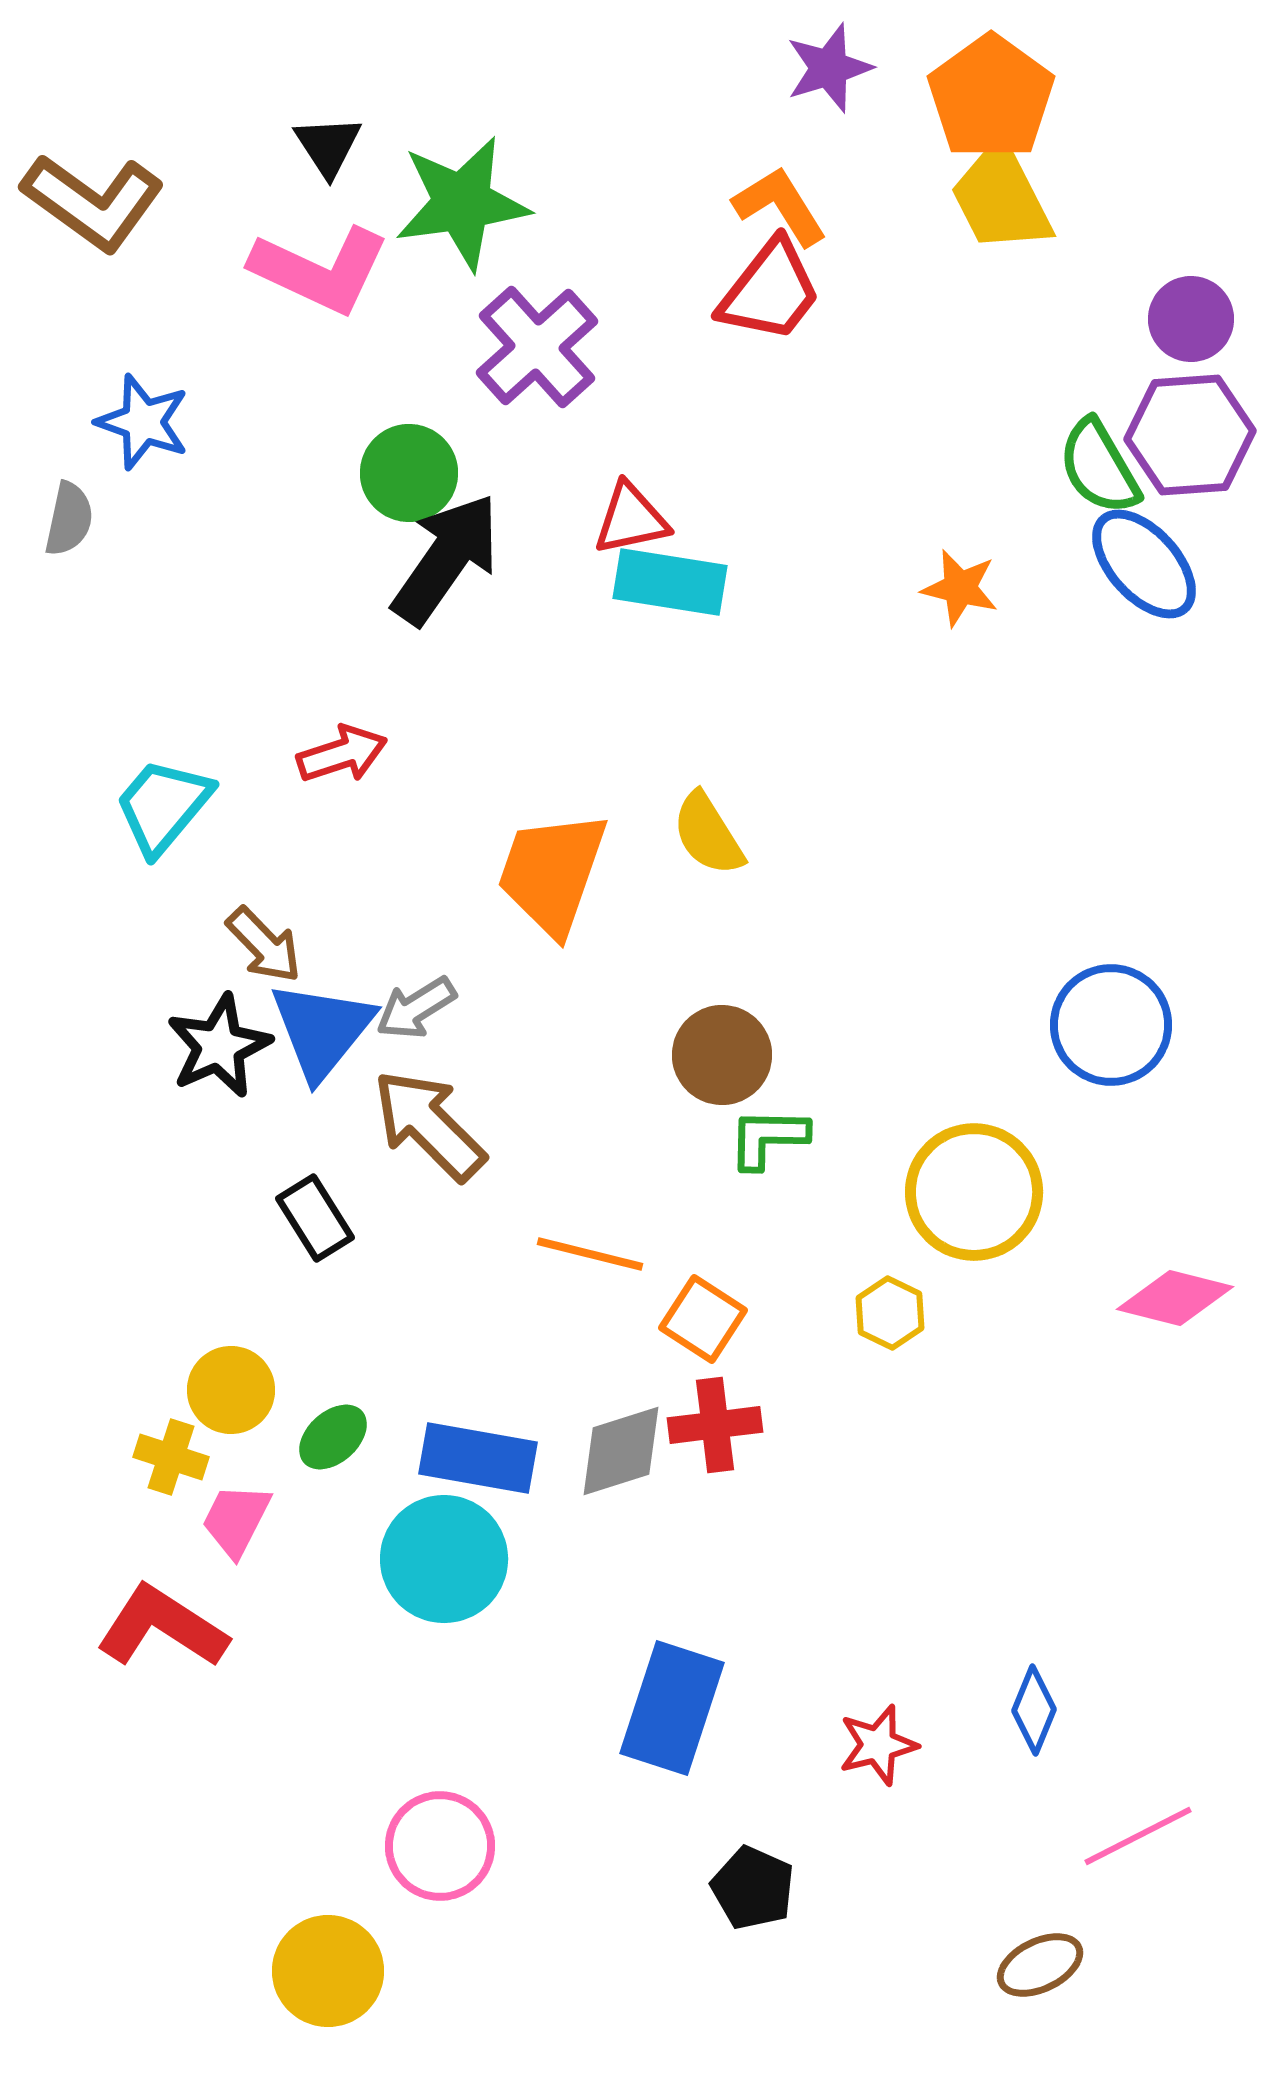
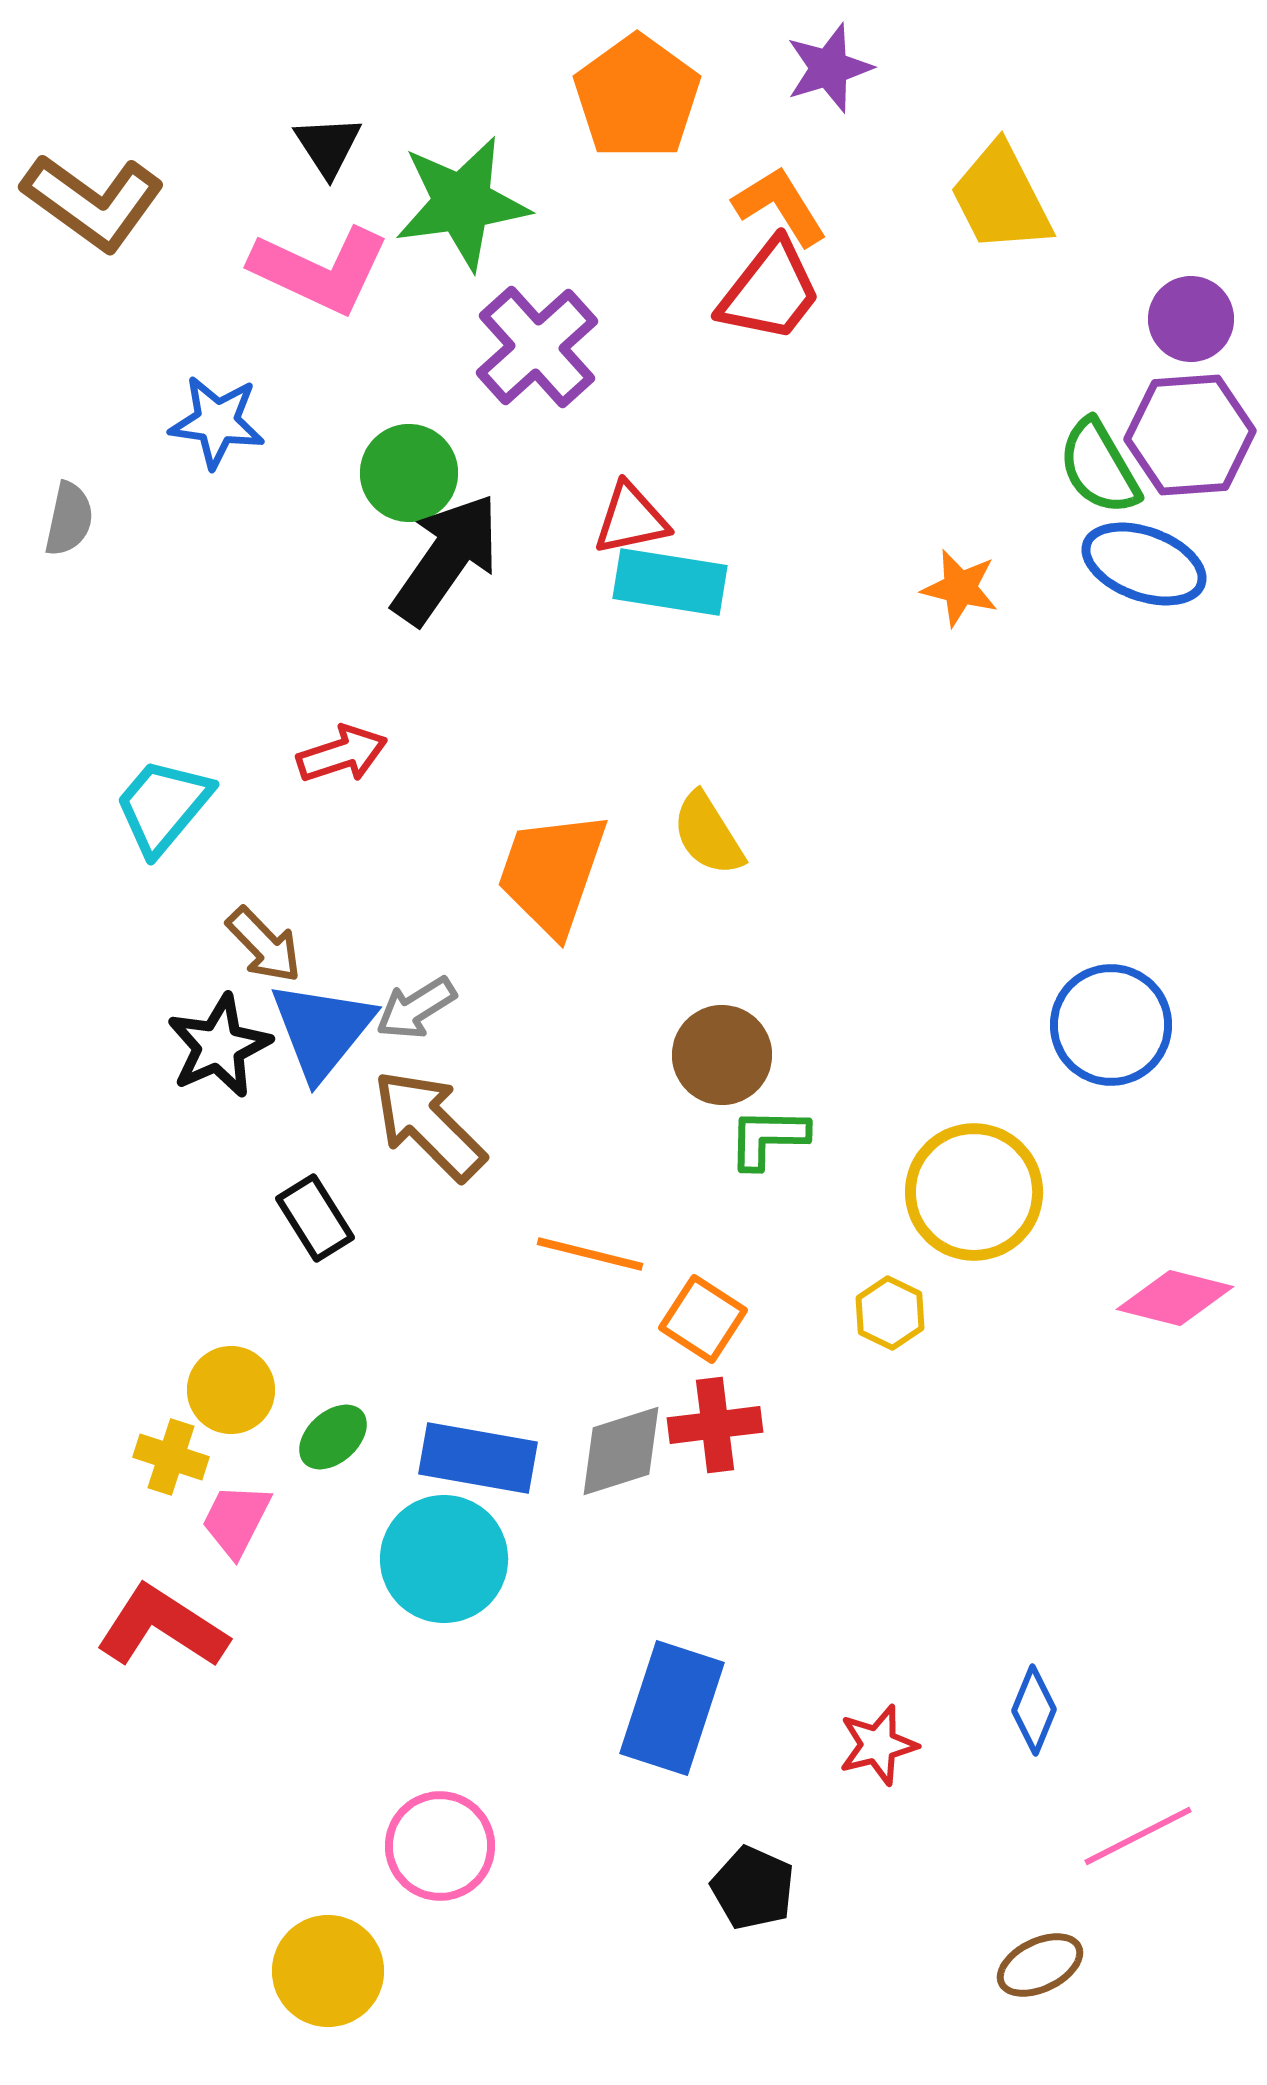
orange pentagon at (991, 97): moved 354 px left
blue star at (143, 422): moved 74 px right; rotated 12 degrees counterclockwise
blue ellipse at (1144, 564): rotated 28 degrees counterclockwise
